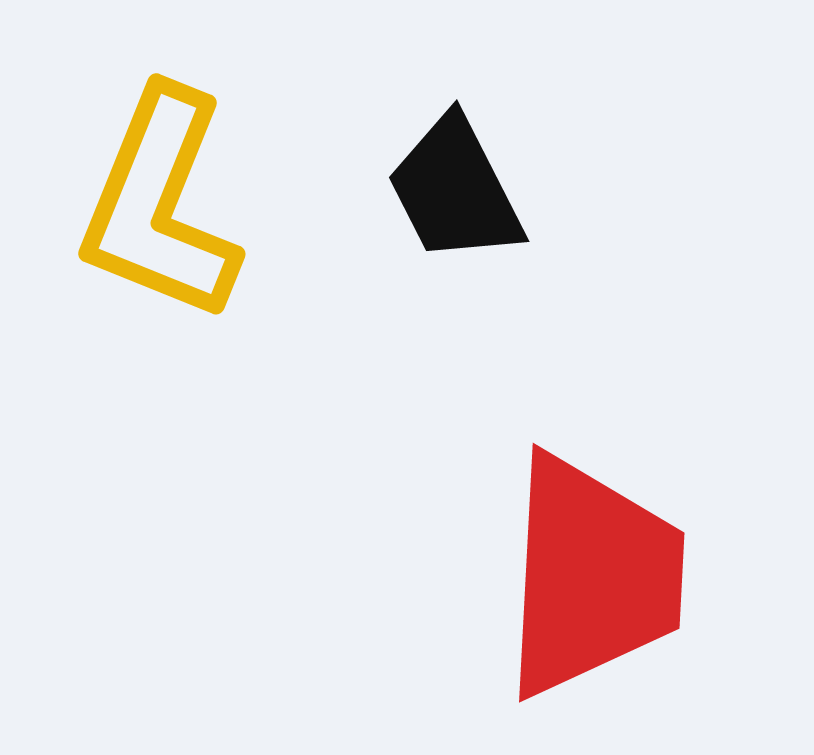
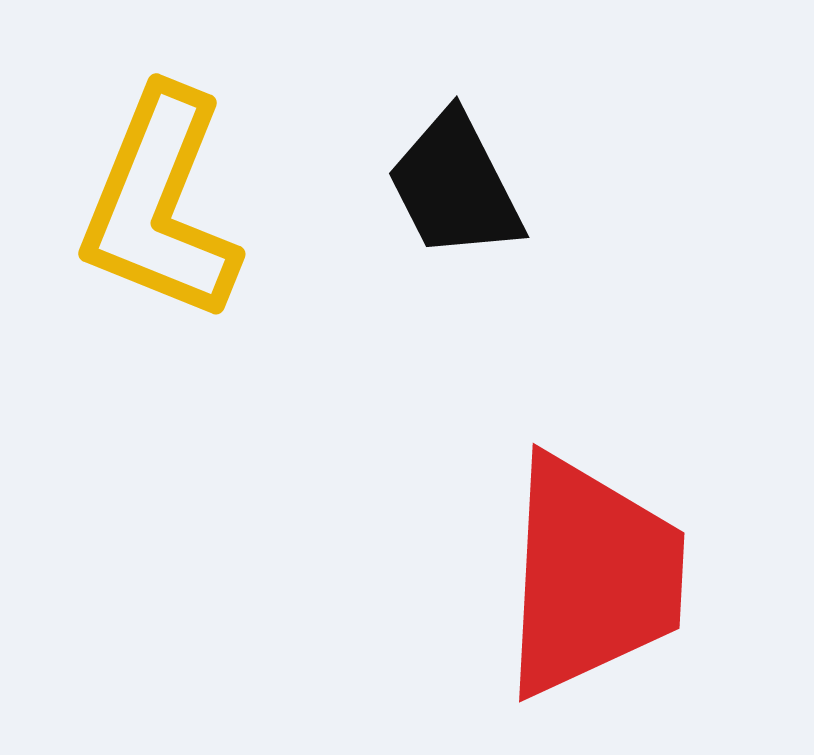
black trapezoid: moved 4 px up
